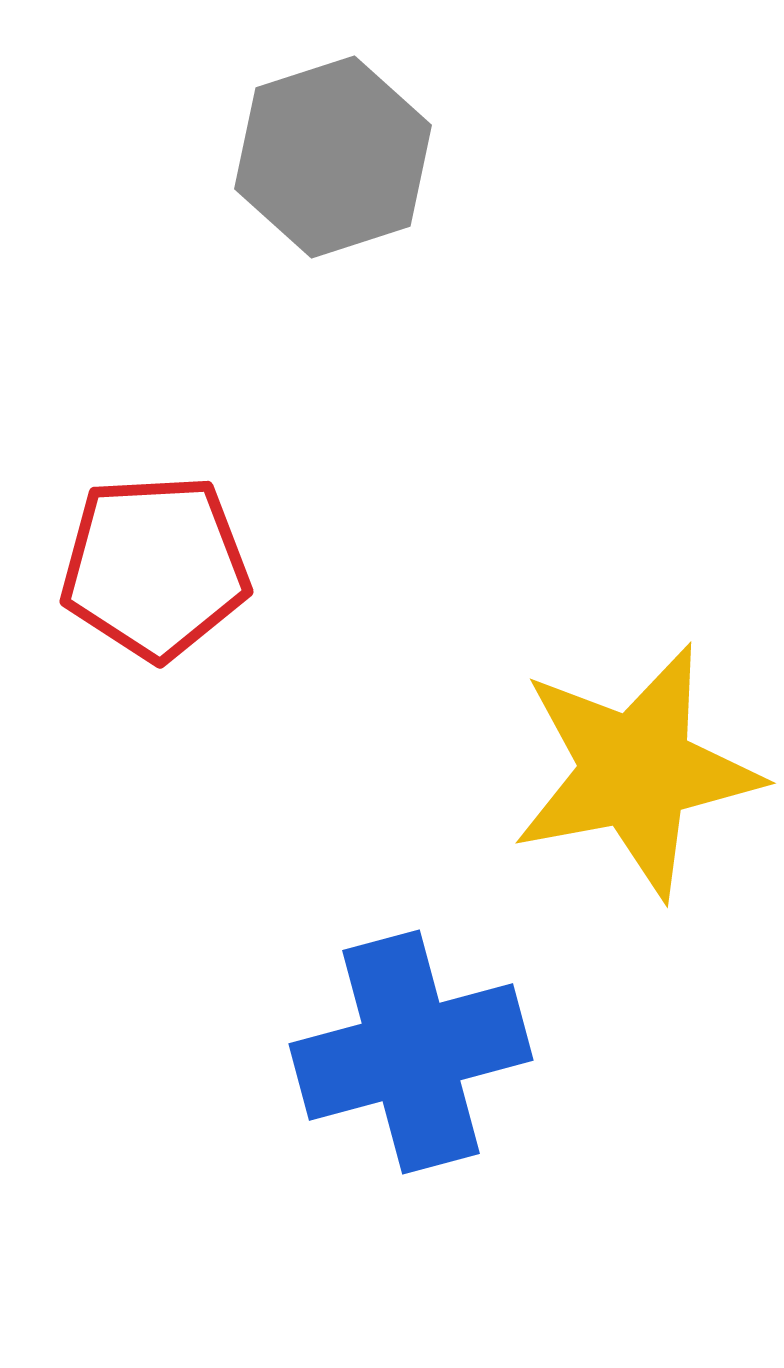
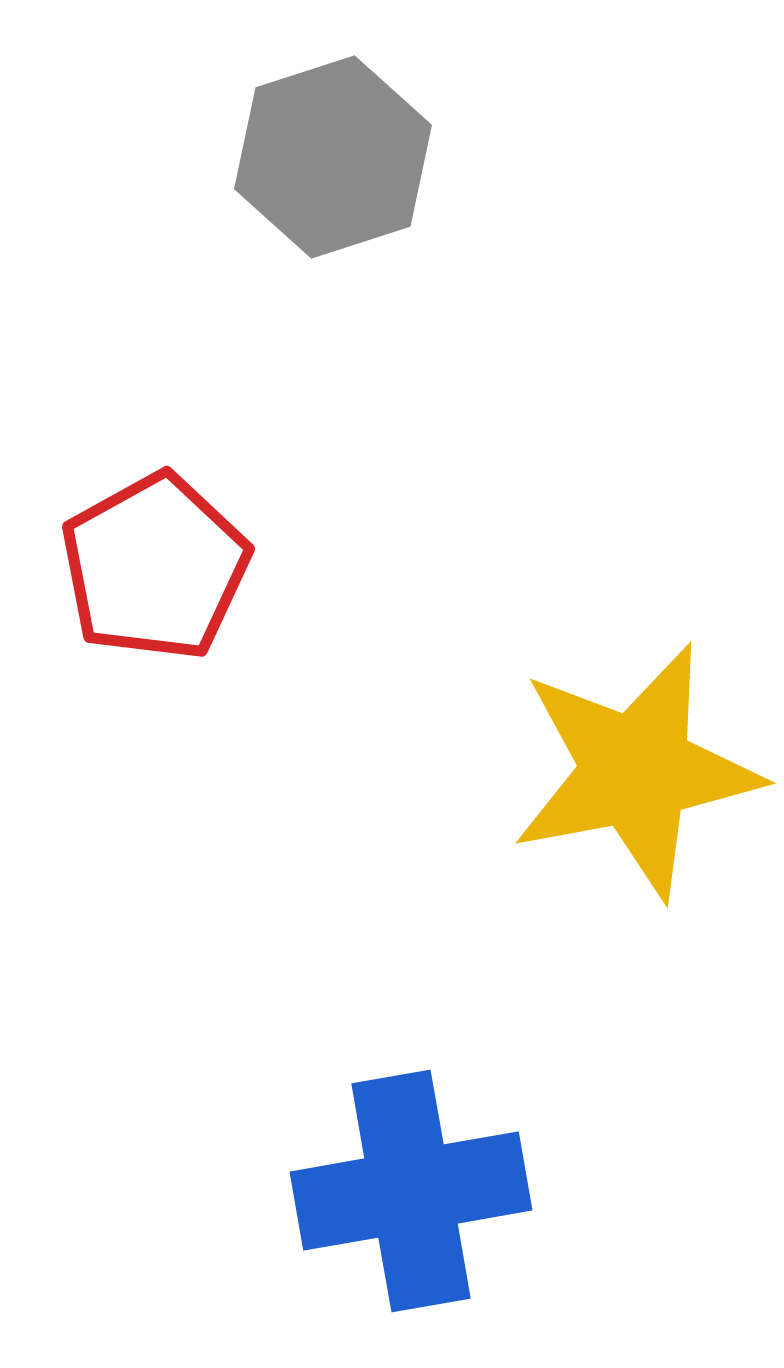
red pentagon: rotated 26 degrees counterclockwise
blue cross: moved 139 px down; rotated 5 degrees clockwise
